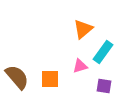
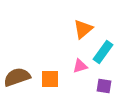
brown semicircle: rotated 68 degrees counterclockwise
